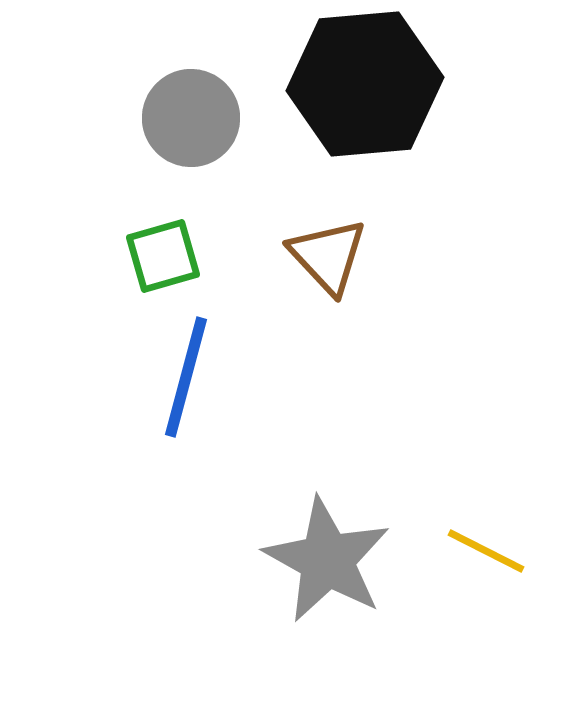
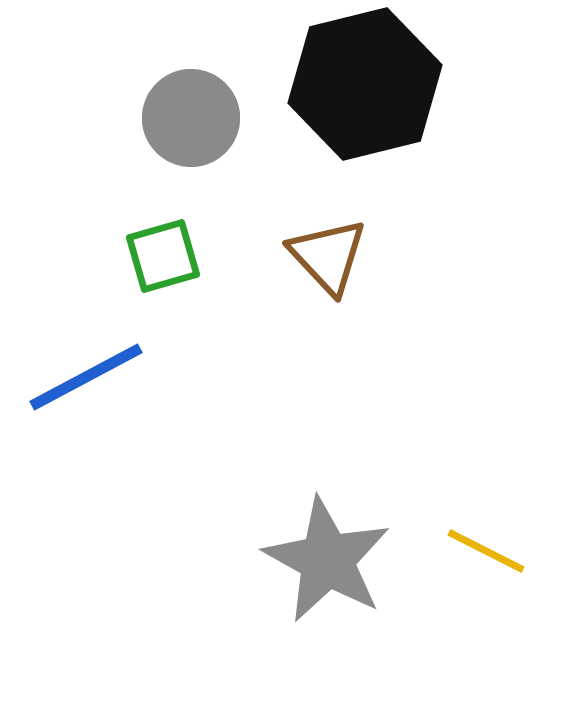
black hexagon: rotated 9 degrees counterclockwise
blue line: moved 100 px left; rotated 47 degrees clockwise
